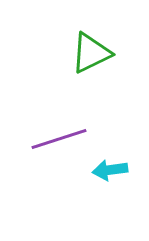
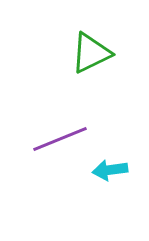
purple line: moved 1 px right; rotated 4 degrees counterclockwise
